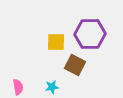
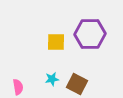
brown square: moved 2 px right, 19 px down
cyan star: moved 8 px up
